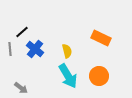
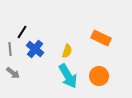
black line: rotated 16 degrees counterclockwise
yellow semicircle: rotated 32 degrees clockwise
gray arrow: moved 8 px left, 15 px up
